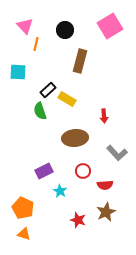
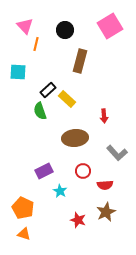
yellow rectangle: rotated 12 degrees clockwise
